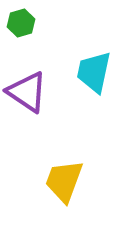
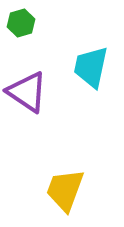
cyan trapezoid: moved 3 px left, 5 px up
yellow trapezoid: moved 1 px right, 9 px down
